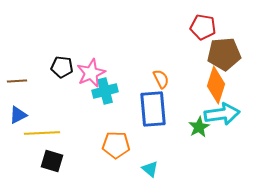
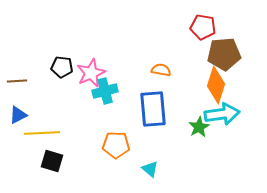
orange semicircle: moved 9 px up; rotated 54 degrees counterclockwise
